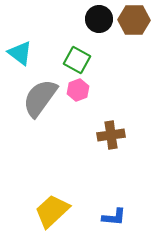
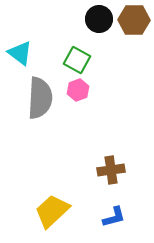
gray semicircle: rotated 147 degrees clockwise
brown cross: moved 35 px down
blue L-shape: rotated 20 degrees counterclockwise
